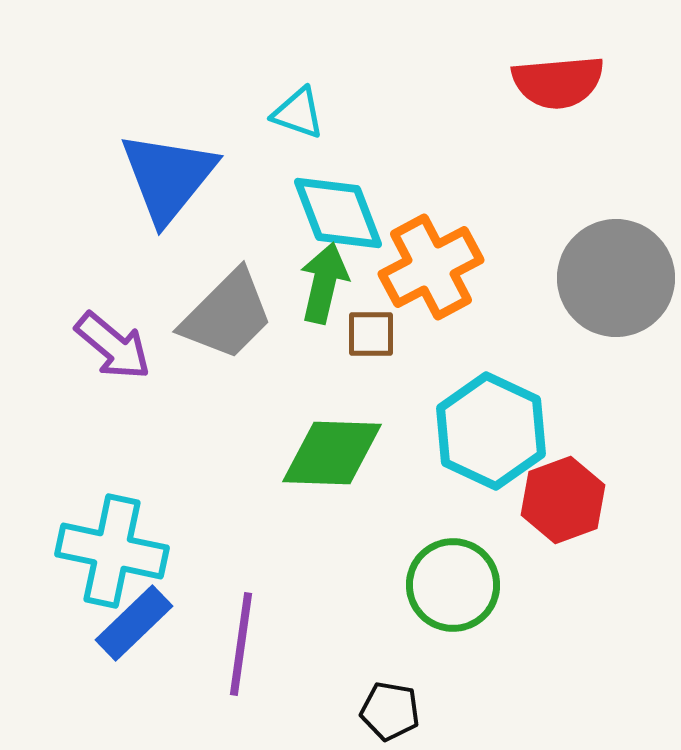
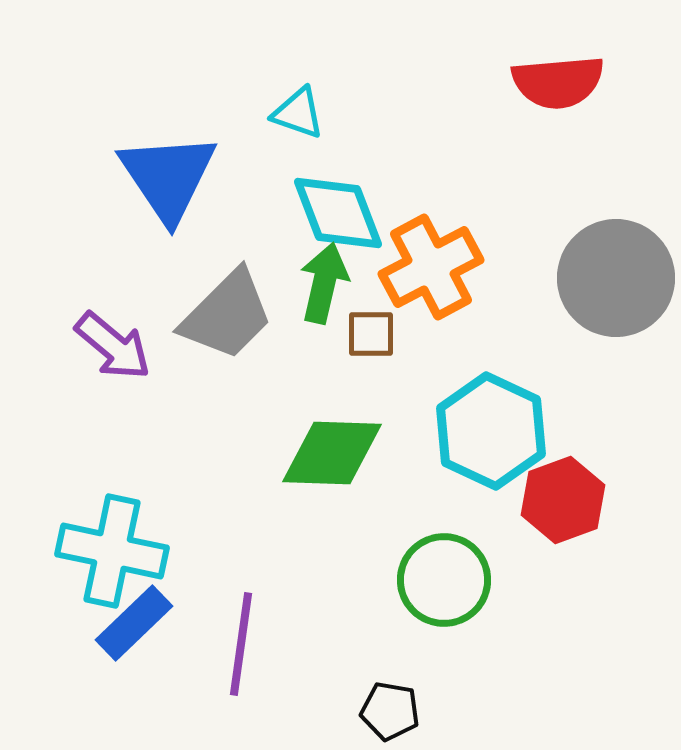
blue triangle: rotated 13 degrees counterclockwise
green circle: moved 9 px left, 5 px up
